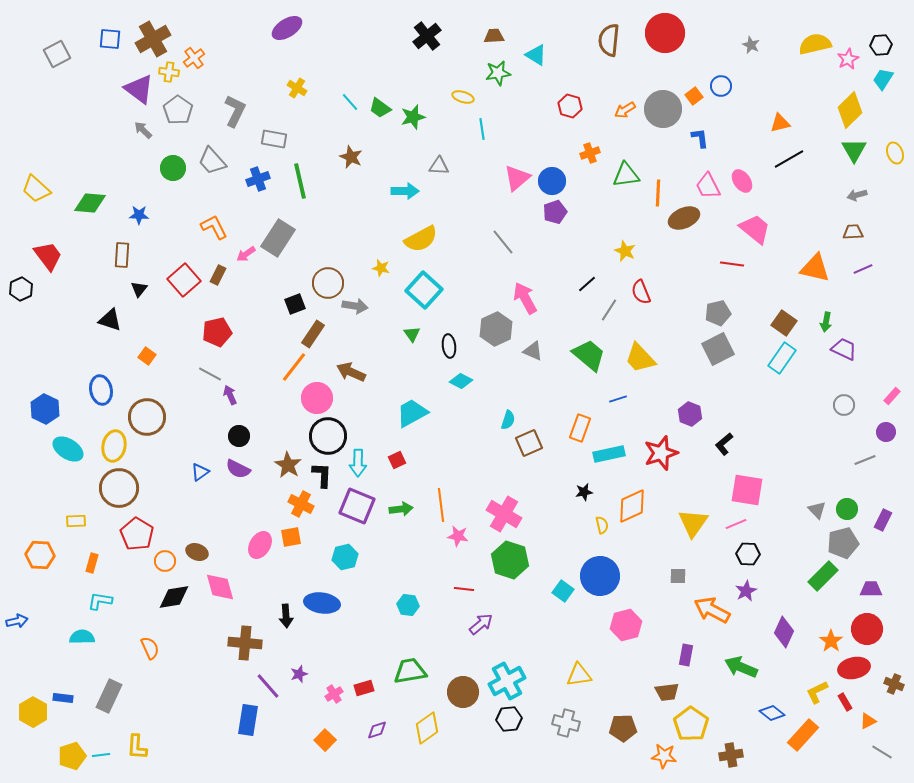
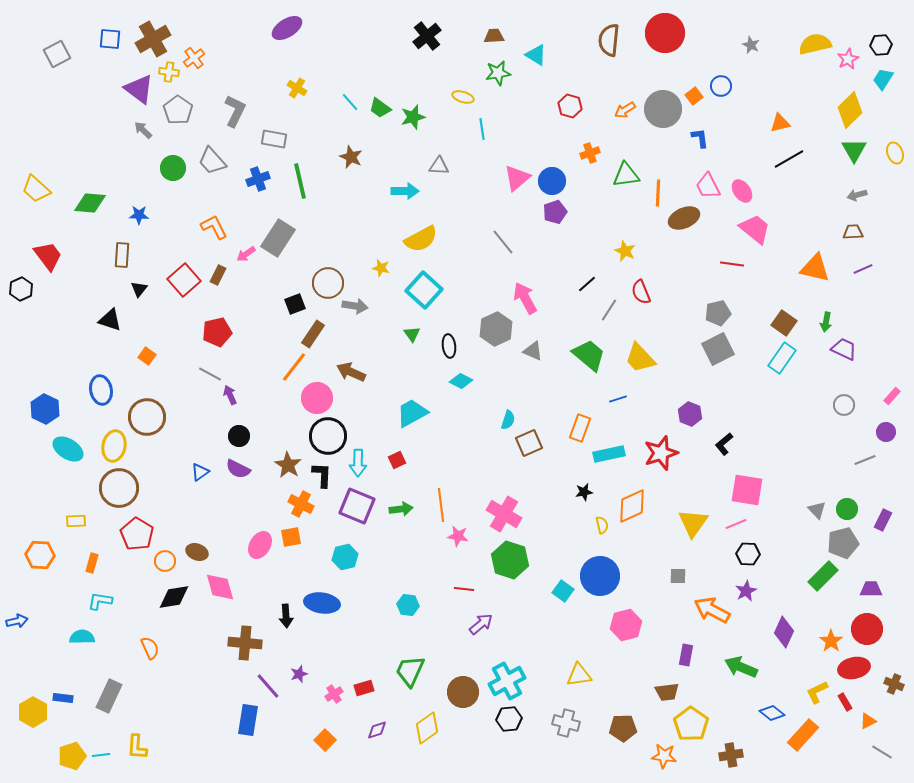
pink ellipse at (742, 181): moved 10 px down
green trapezoid at (410, 671): rotated 56 degrees counterclockwise
